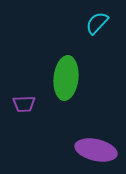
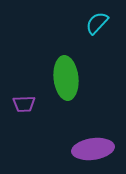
green ellipse: rotated 12 degrees counterclockwise
purple ellipse: moved 3 px left, 1 px up; rotated 21 degrees counterclockwise
